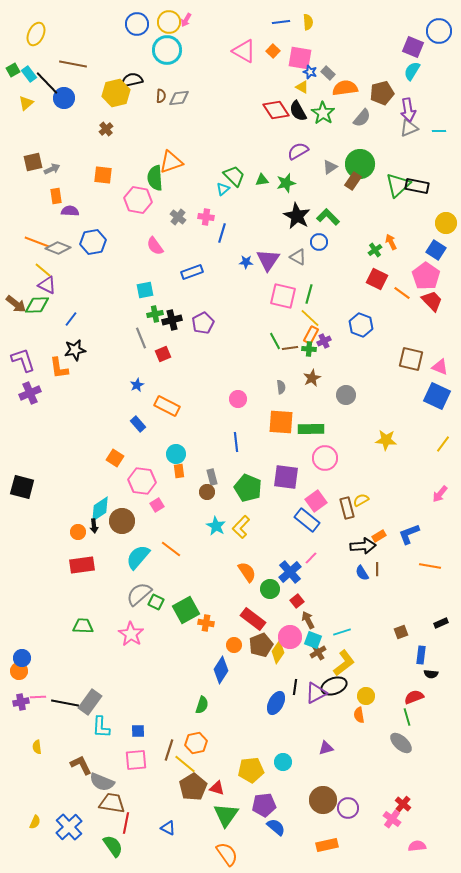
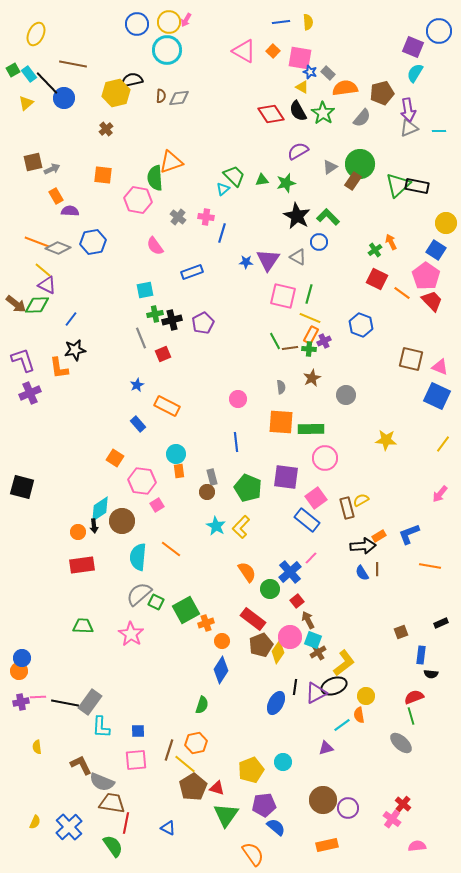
cyan semicircle at (412, 71): moved 3 px right, 2 px down
red diamond at (276, 110): moved 5 px left, 4 px down
orange rectangle at (56, 196): rotated 21 degrees counterclockwise
yellow line at (310, 318): rotated 20 degrees counterclockwise
pink square at (316, 501): moved 3 px up
cyan semicircle at (138, 557): rotated 36 degrees counterclockwise
orange cross at (206, 623): rotated 28 degrees counterclockwise
cyan line at (342, 632): moved 93 px down; rotated 18 degrees counterclockwise
orange circle at (234, 645): moved 12 px left, 4 px up
green line at (407, 717): moved 4 px right, 1 px up
yellow pentagon at (251, 770): rotated 15 degrees counterclockwise
orange semicircle at (227, 854): moved 26 px right
